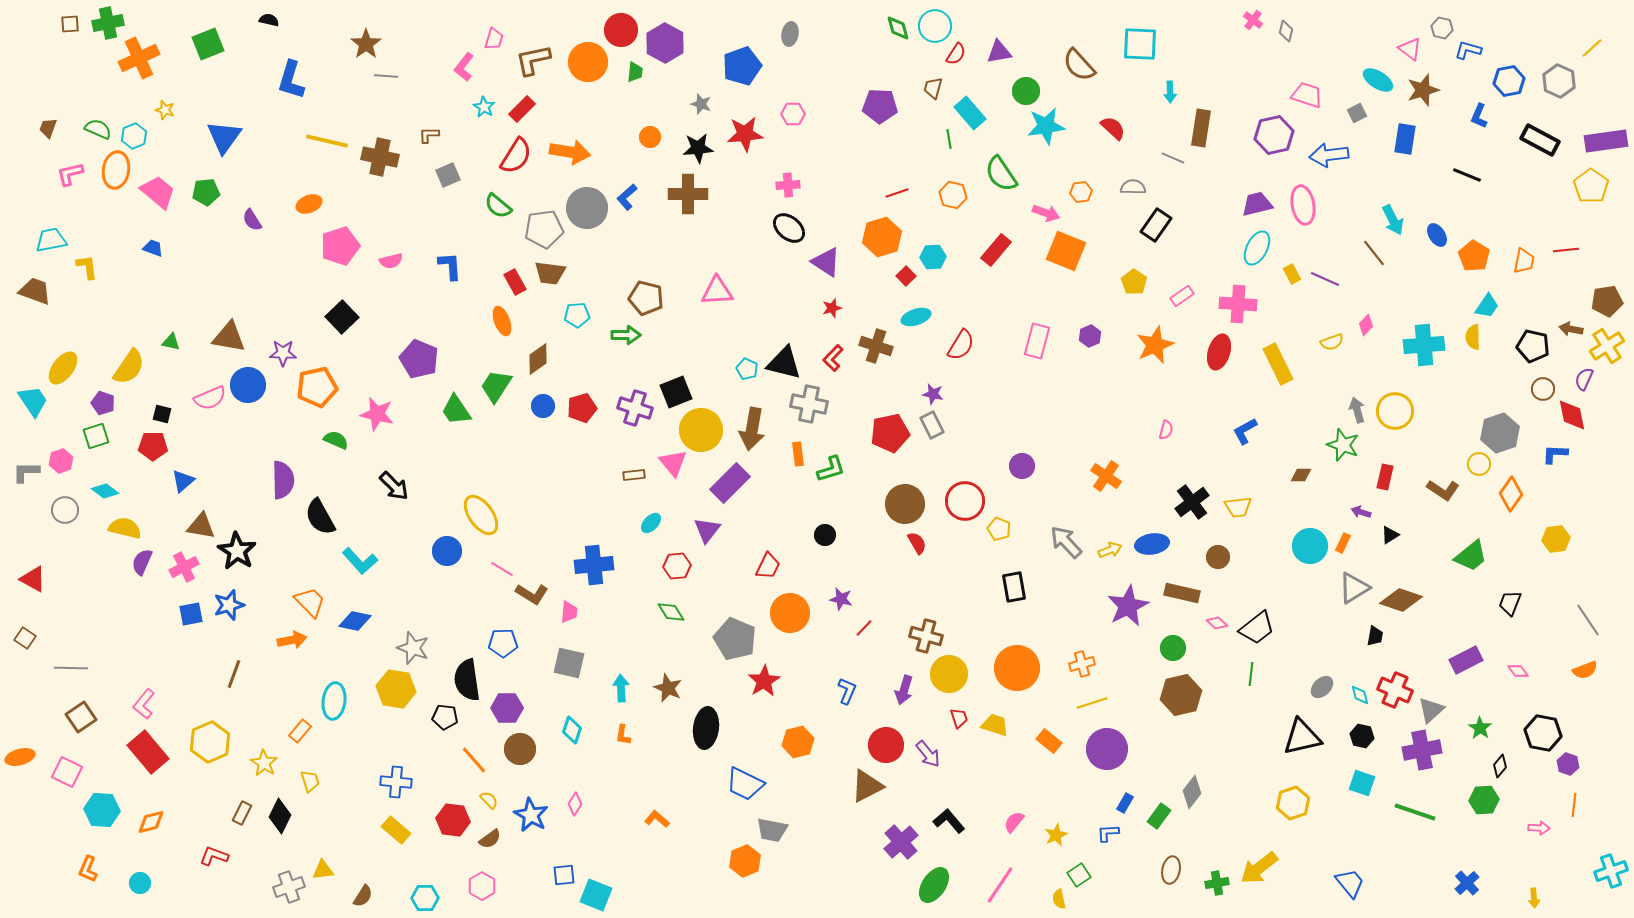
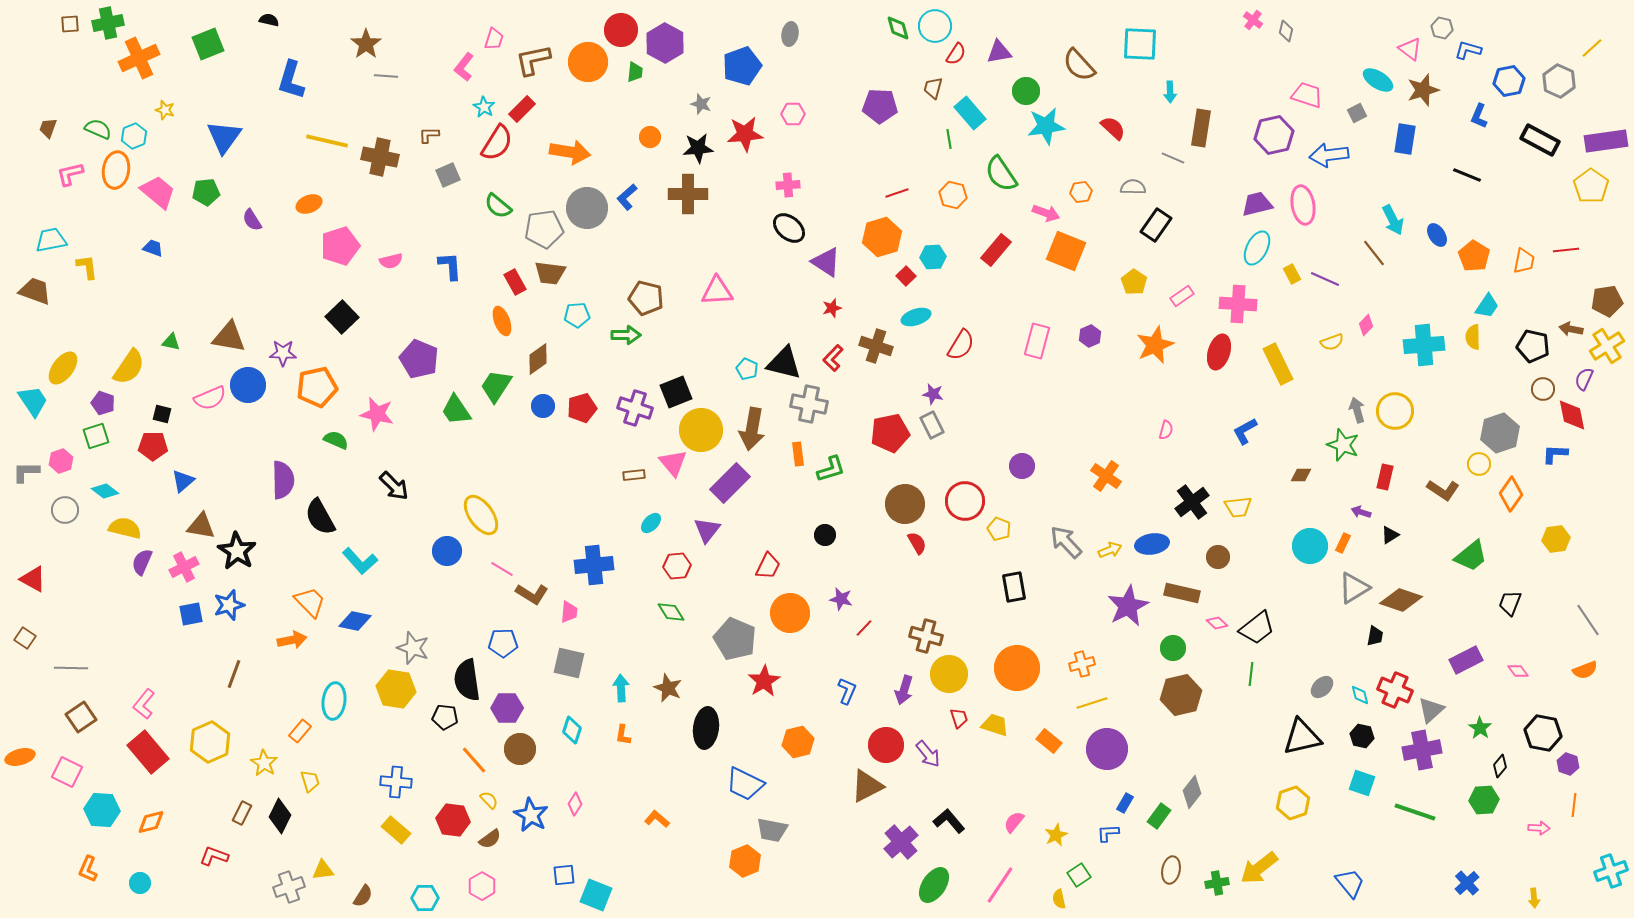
red semicircle at (516, 156): moved 19 px left, 13 px up
